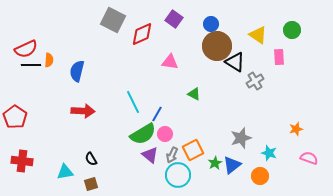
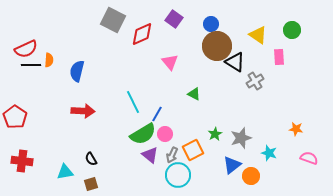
pink triangle: rotated 42 degrees clockwise
orange star: rotated 24 degrees clockwise
green star: moved 29 px up
orange circle: moved 9 px left
